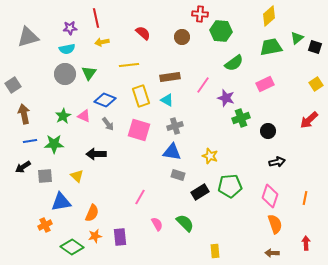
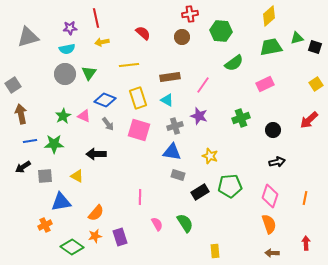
red cross at (200, 14): moved 10 px left; rotated 14 degrees counterclockwise
green triangle at (297, 38): rotated 24 degrees clockwise
yellow rectangle at (141, 96): moved 3 px left, 2 px down
purple star at (226, 98): moved 27 px left, 18 px down
brown arrow at (24, 114): moved 3 px left
black circle at (268, 131): moved 5 px right, 1 px up
yellow triangle at (77, 176): rotated 16 degrees counterclockwise
pink line at (140, 197): rotated 28 degrees counterclockwise
orange semicircle at (92, 213): moved 4 px right; rotated 18 degrees clockwise
green semicircle at (185, 223): rotated 12 degrees clockwise
orange semicircle at (275, 224): moved 6 px left
purple rectangle at (120, 237): rotated 12 degrees counterclockwise
